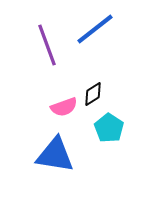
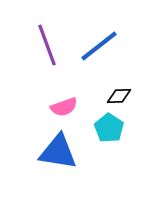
blue line: moved 4 px right, 17 px down
black diamond: moved 26 px right, 2 px down; rotated 30 degrees clockwise
blue triangle: moved 3 px right, 3 px up
